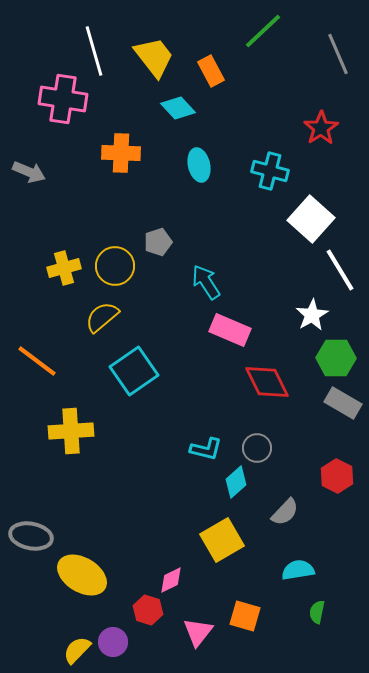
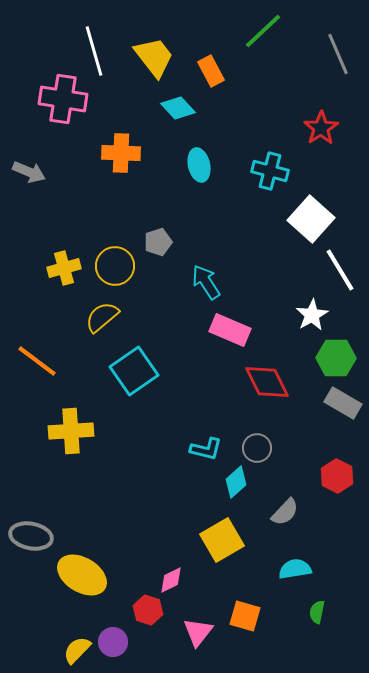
cyan semicircle at (298, 570): moved 3 px left, 1 px up
